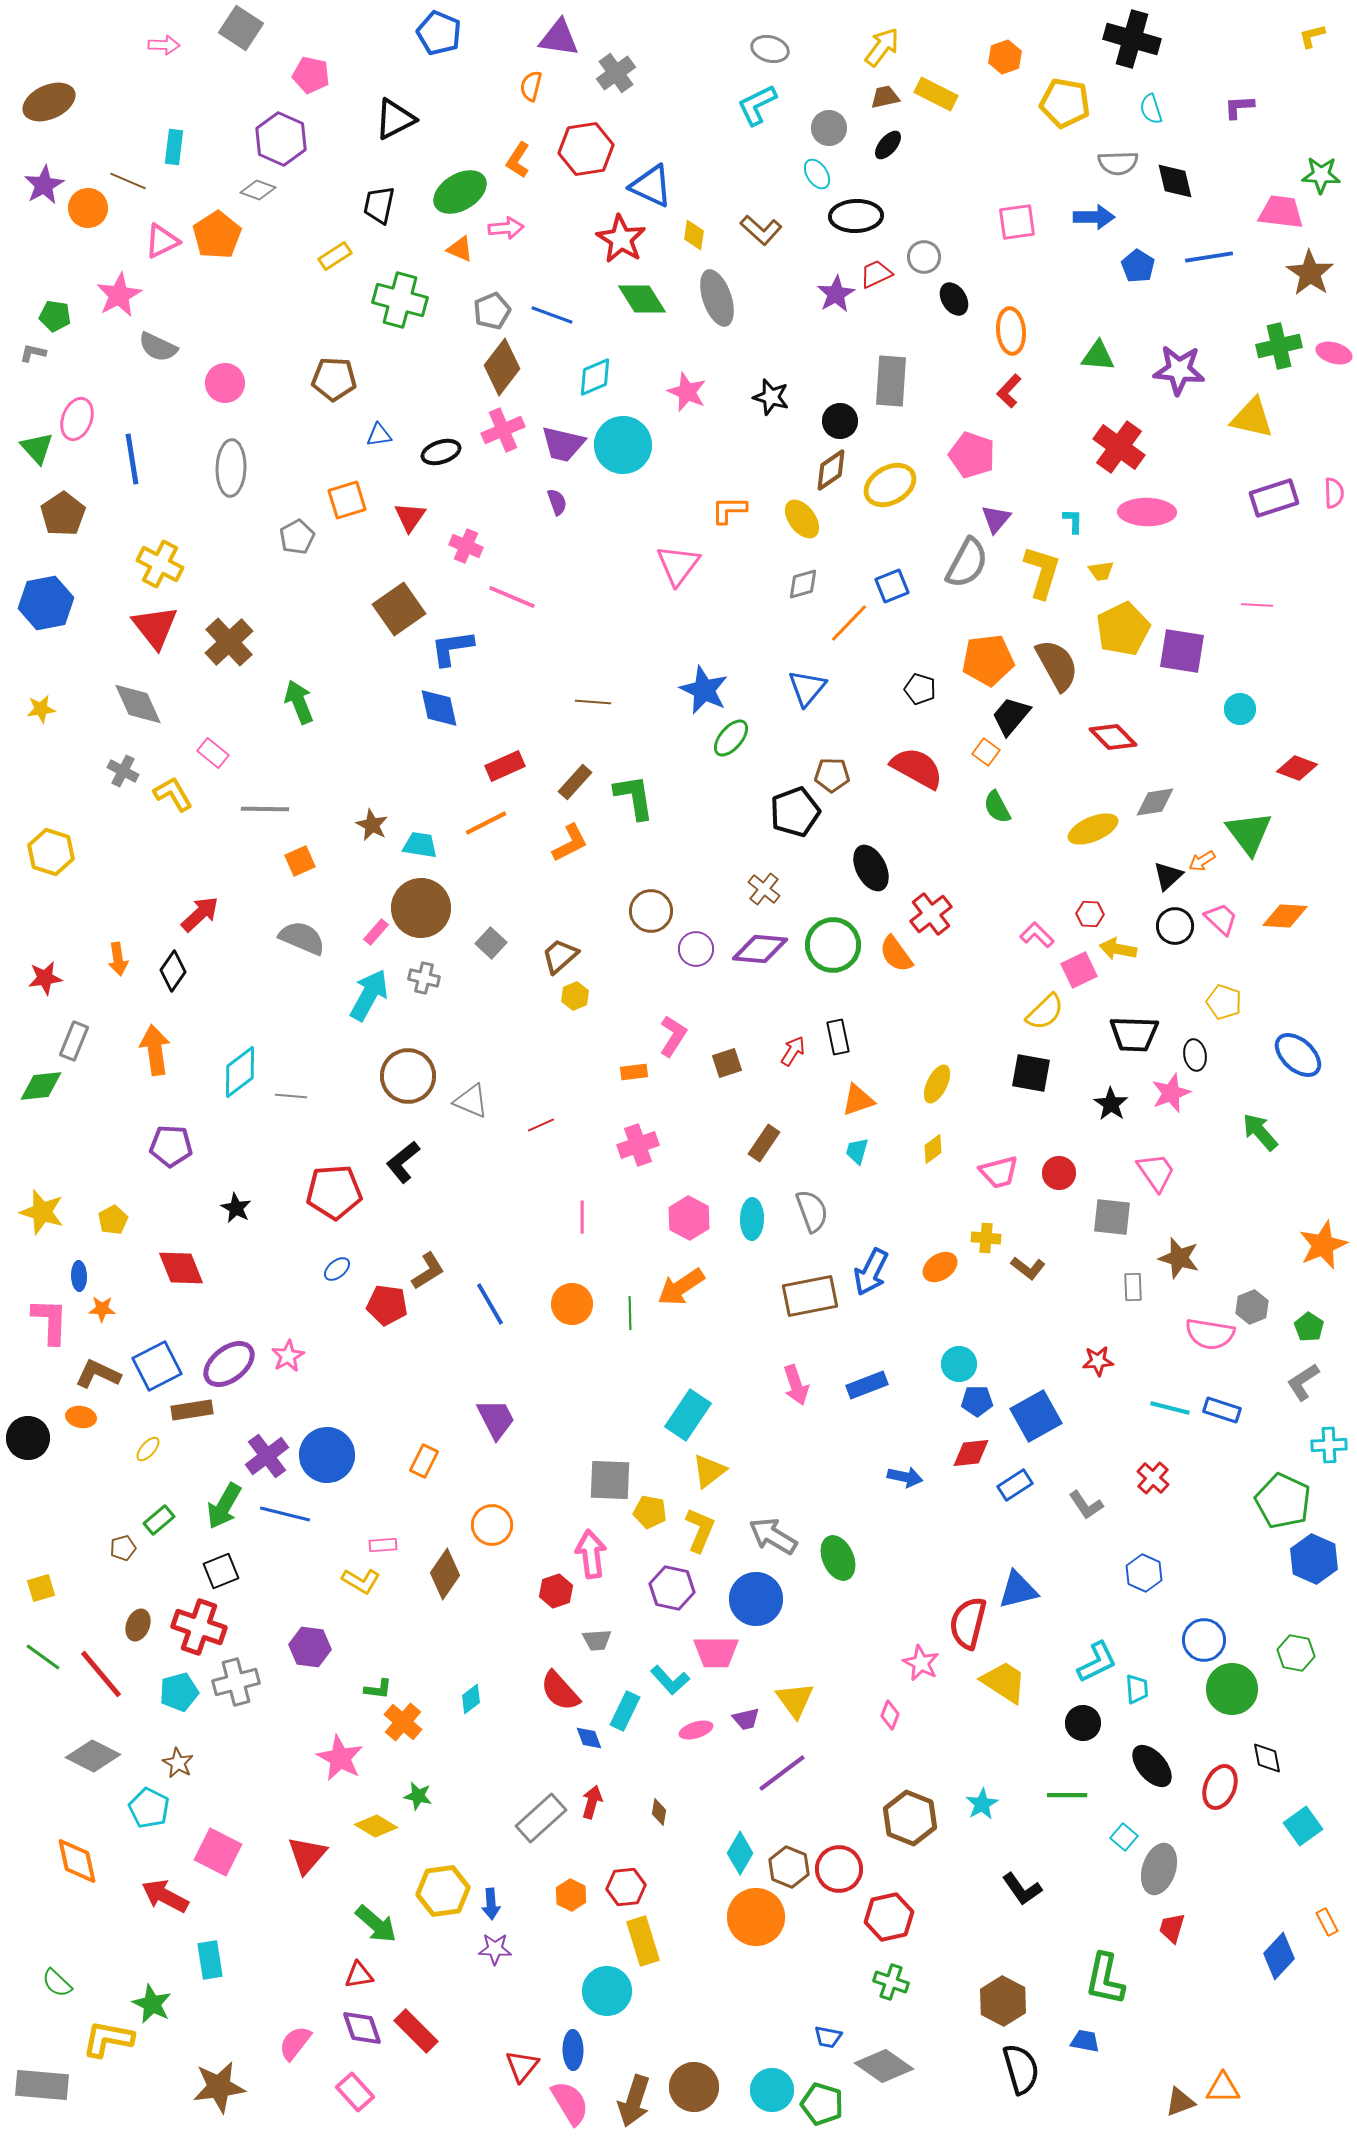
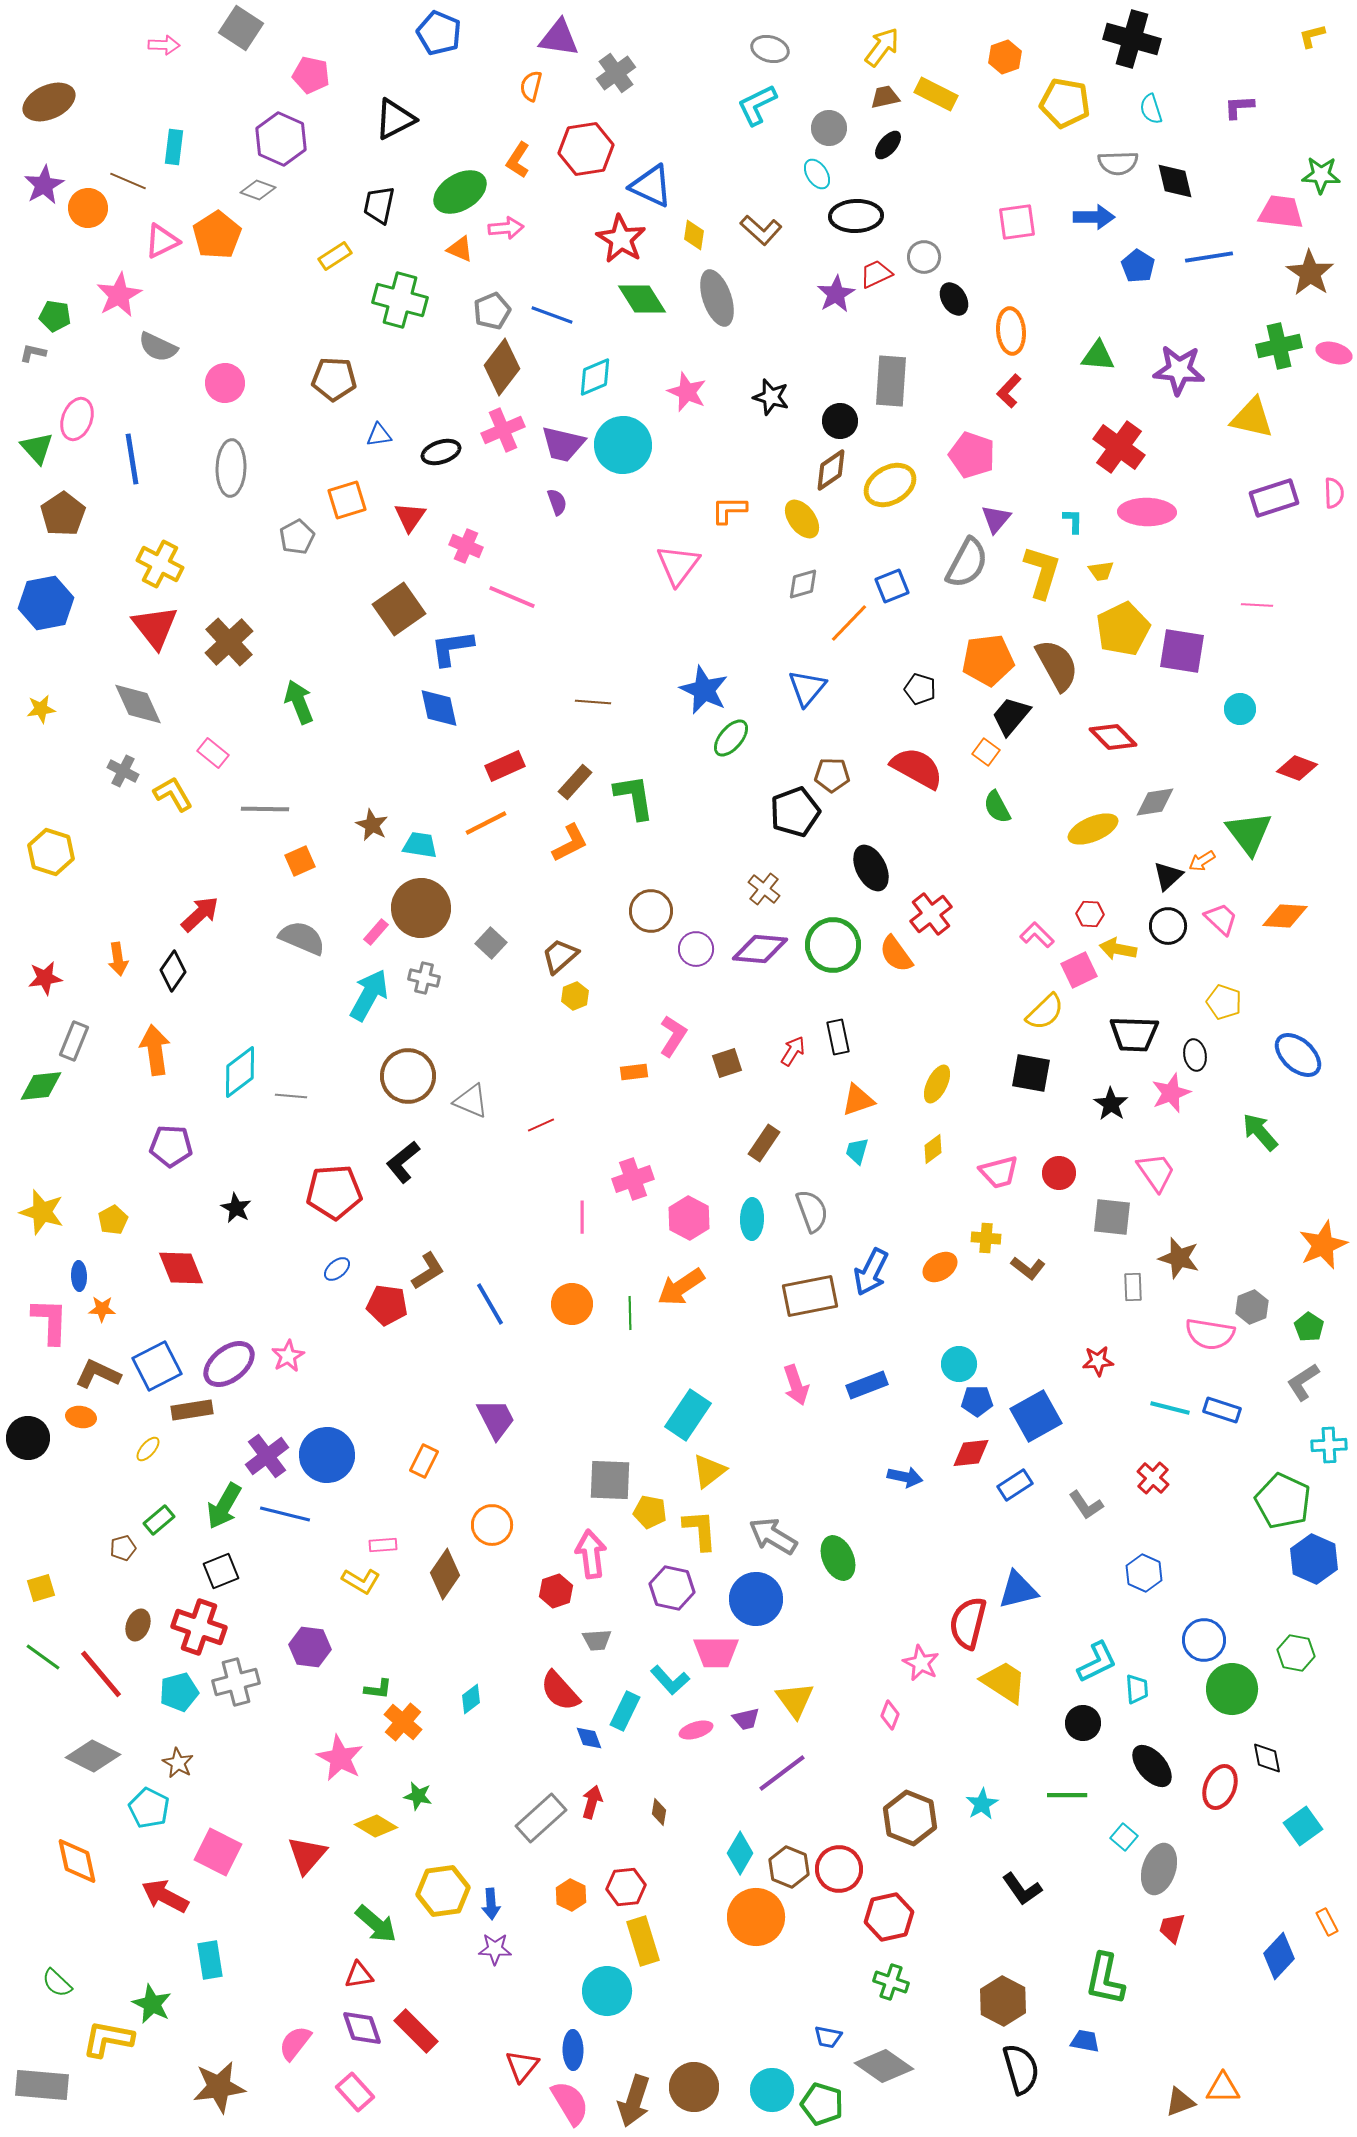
black circle at (1175, 926): moved 7 px left
pink cross at (638, 1145): moved 5 px left, 34 px down
yellow L-shape at (700, 1530): rotated 27 degrees counterclockwise
